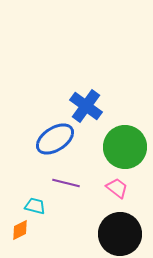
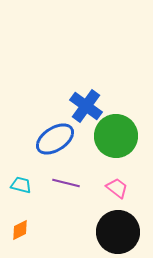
green circle: moved 9 px left, 11 px up
cyan trapezoid: moved 14 px left, 21 px up
black circle: moved 2 px left, 2 px up
